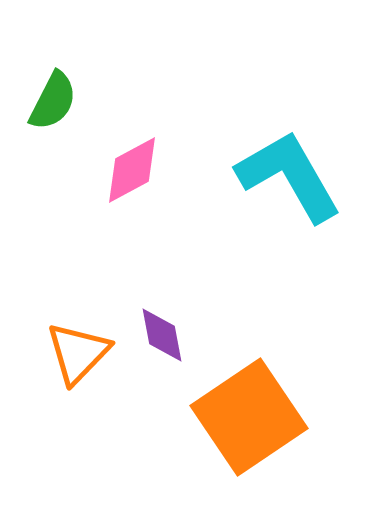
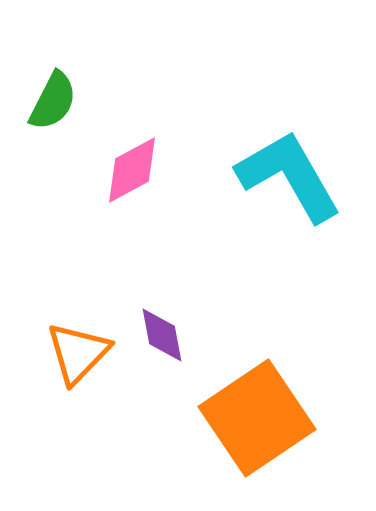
orange square: moved 8 px right, 1 px down
